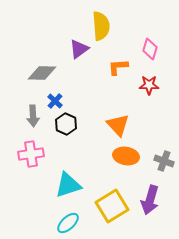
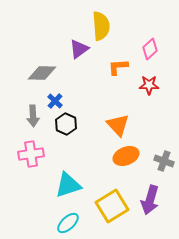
pink diamond: rotated 30 degrees clockwise
orange ellipse: rotated 30 degrees counterclockwise
